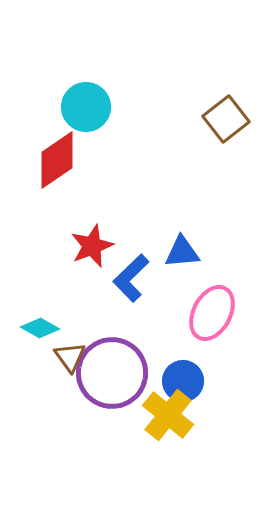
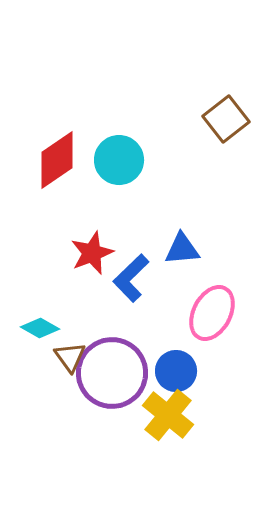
cyan circle: moved 33 px right, 53 px down
red star: moved 7 px down
blue triangle: moved 3 px up
blue circle: moved 7 px left, 10 px up
